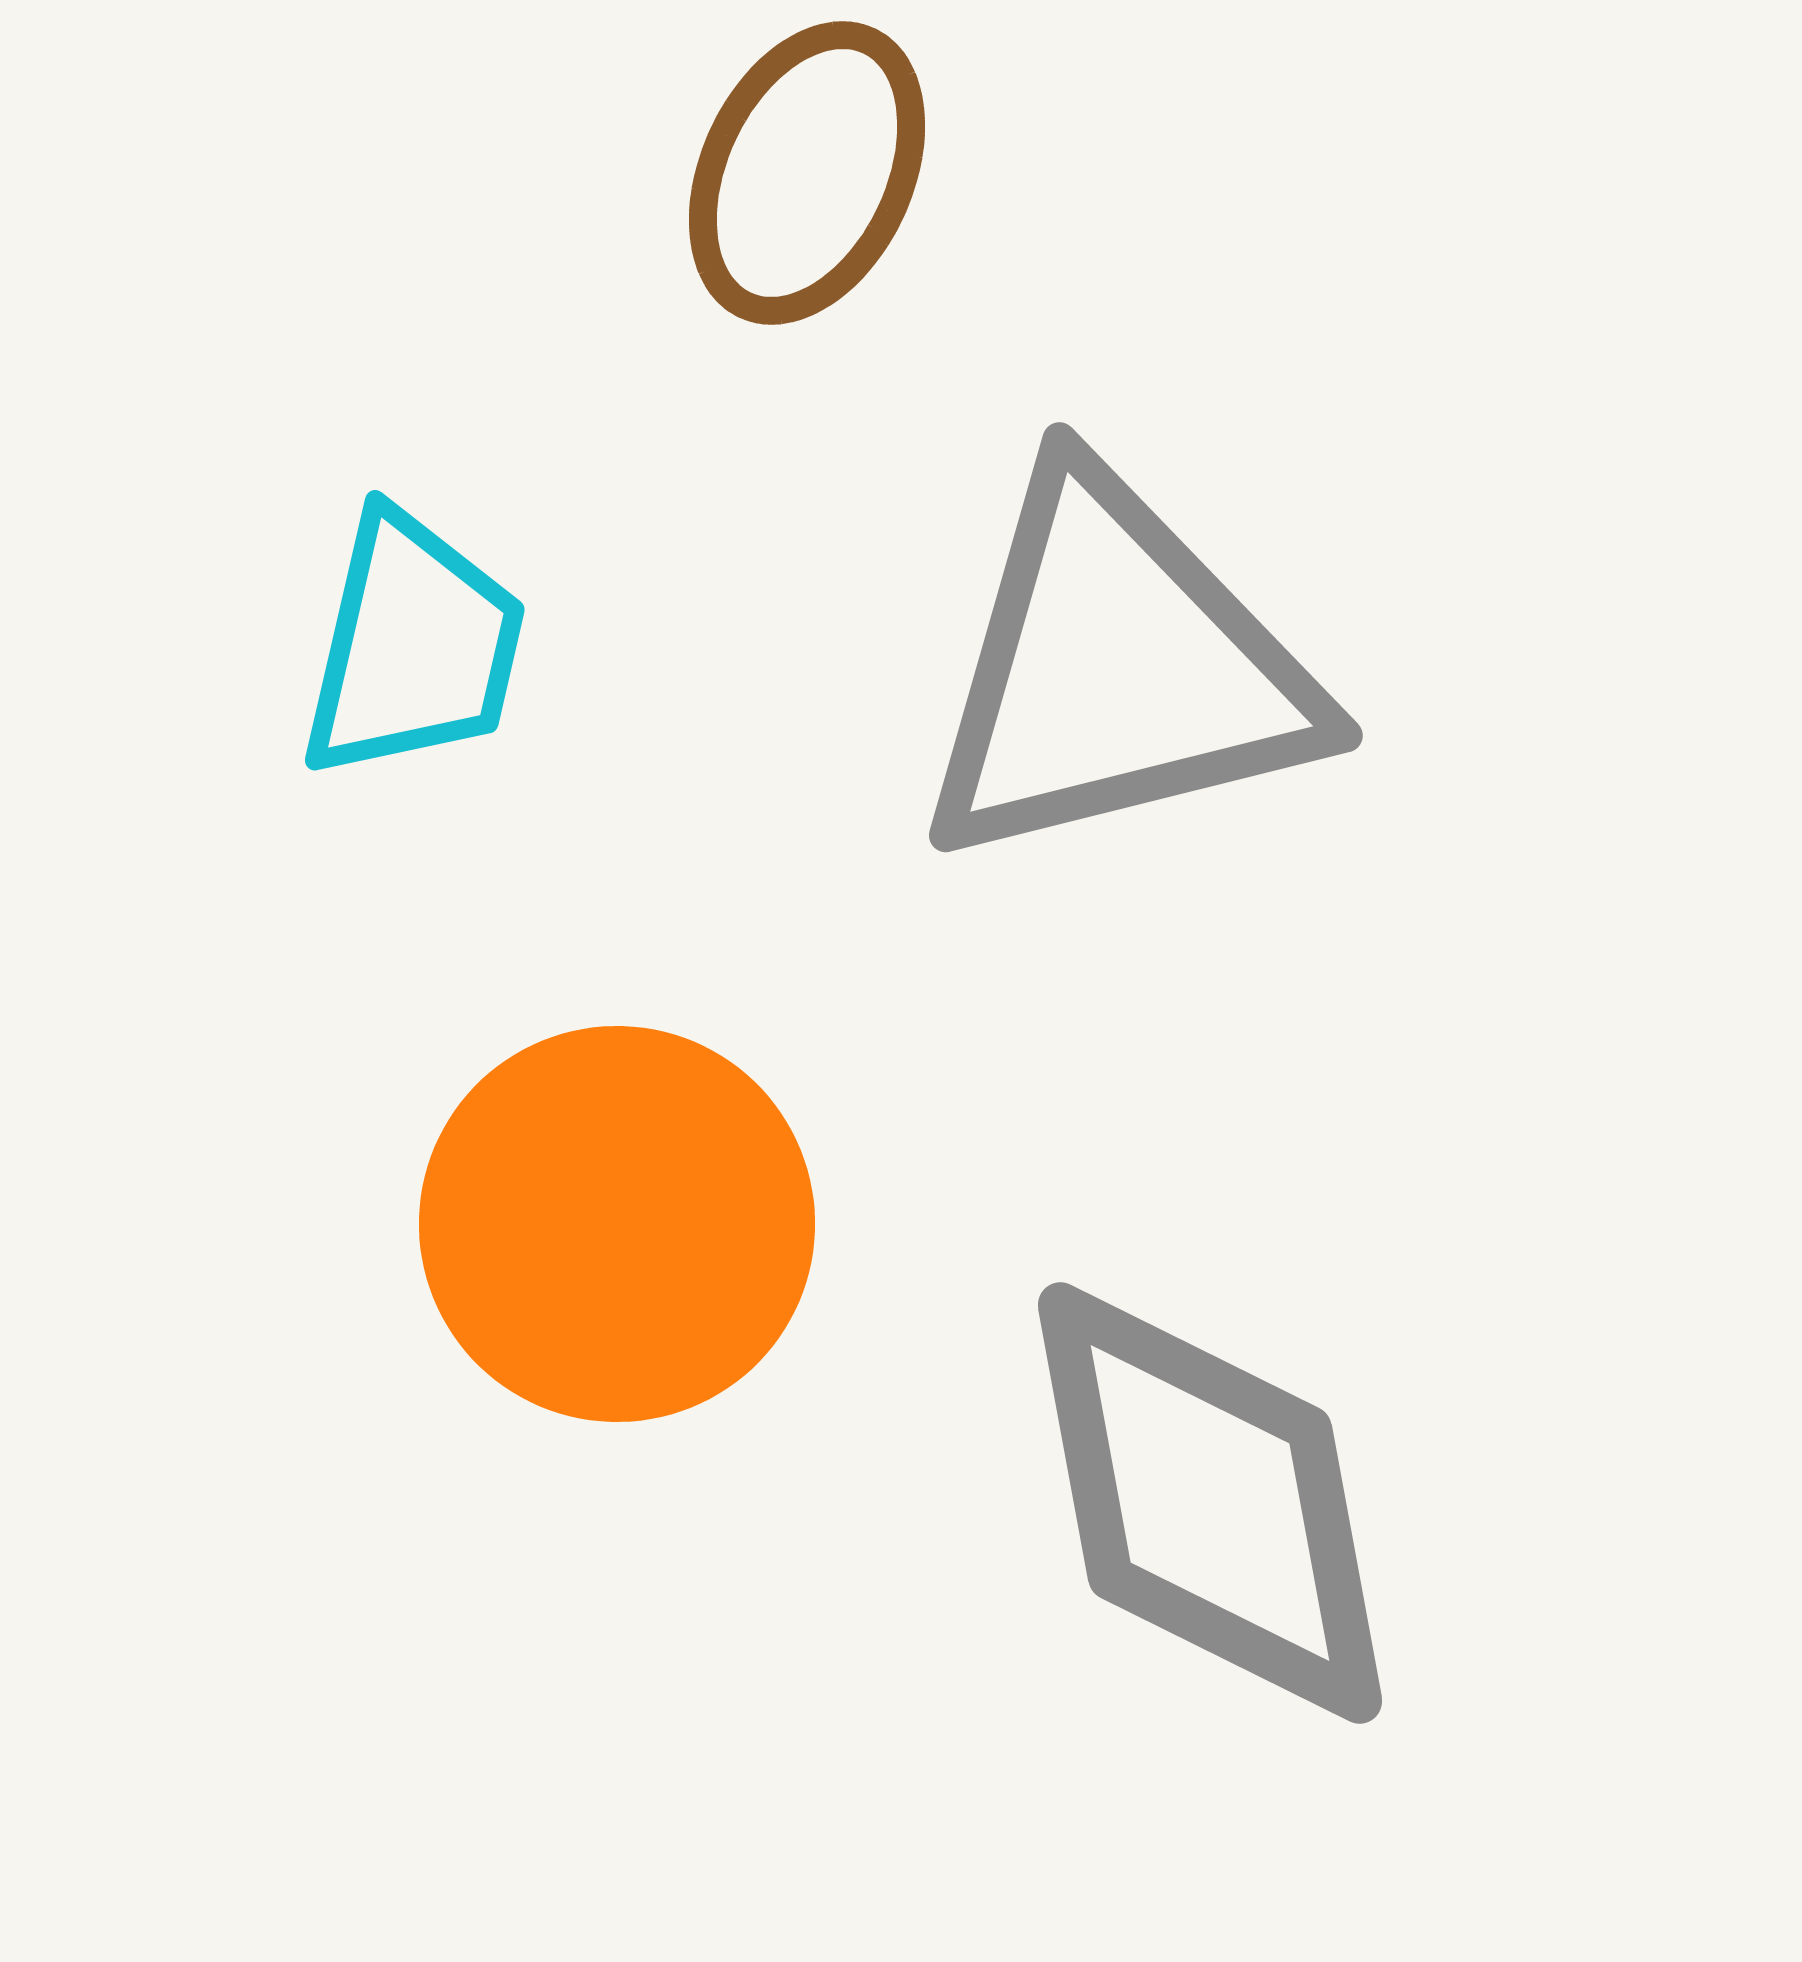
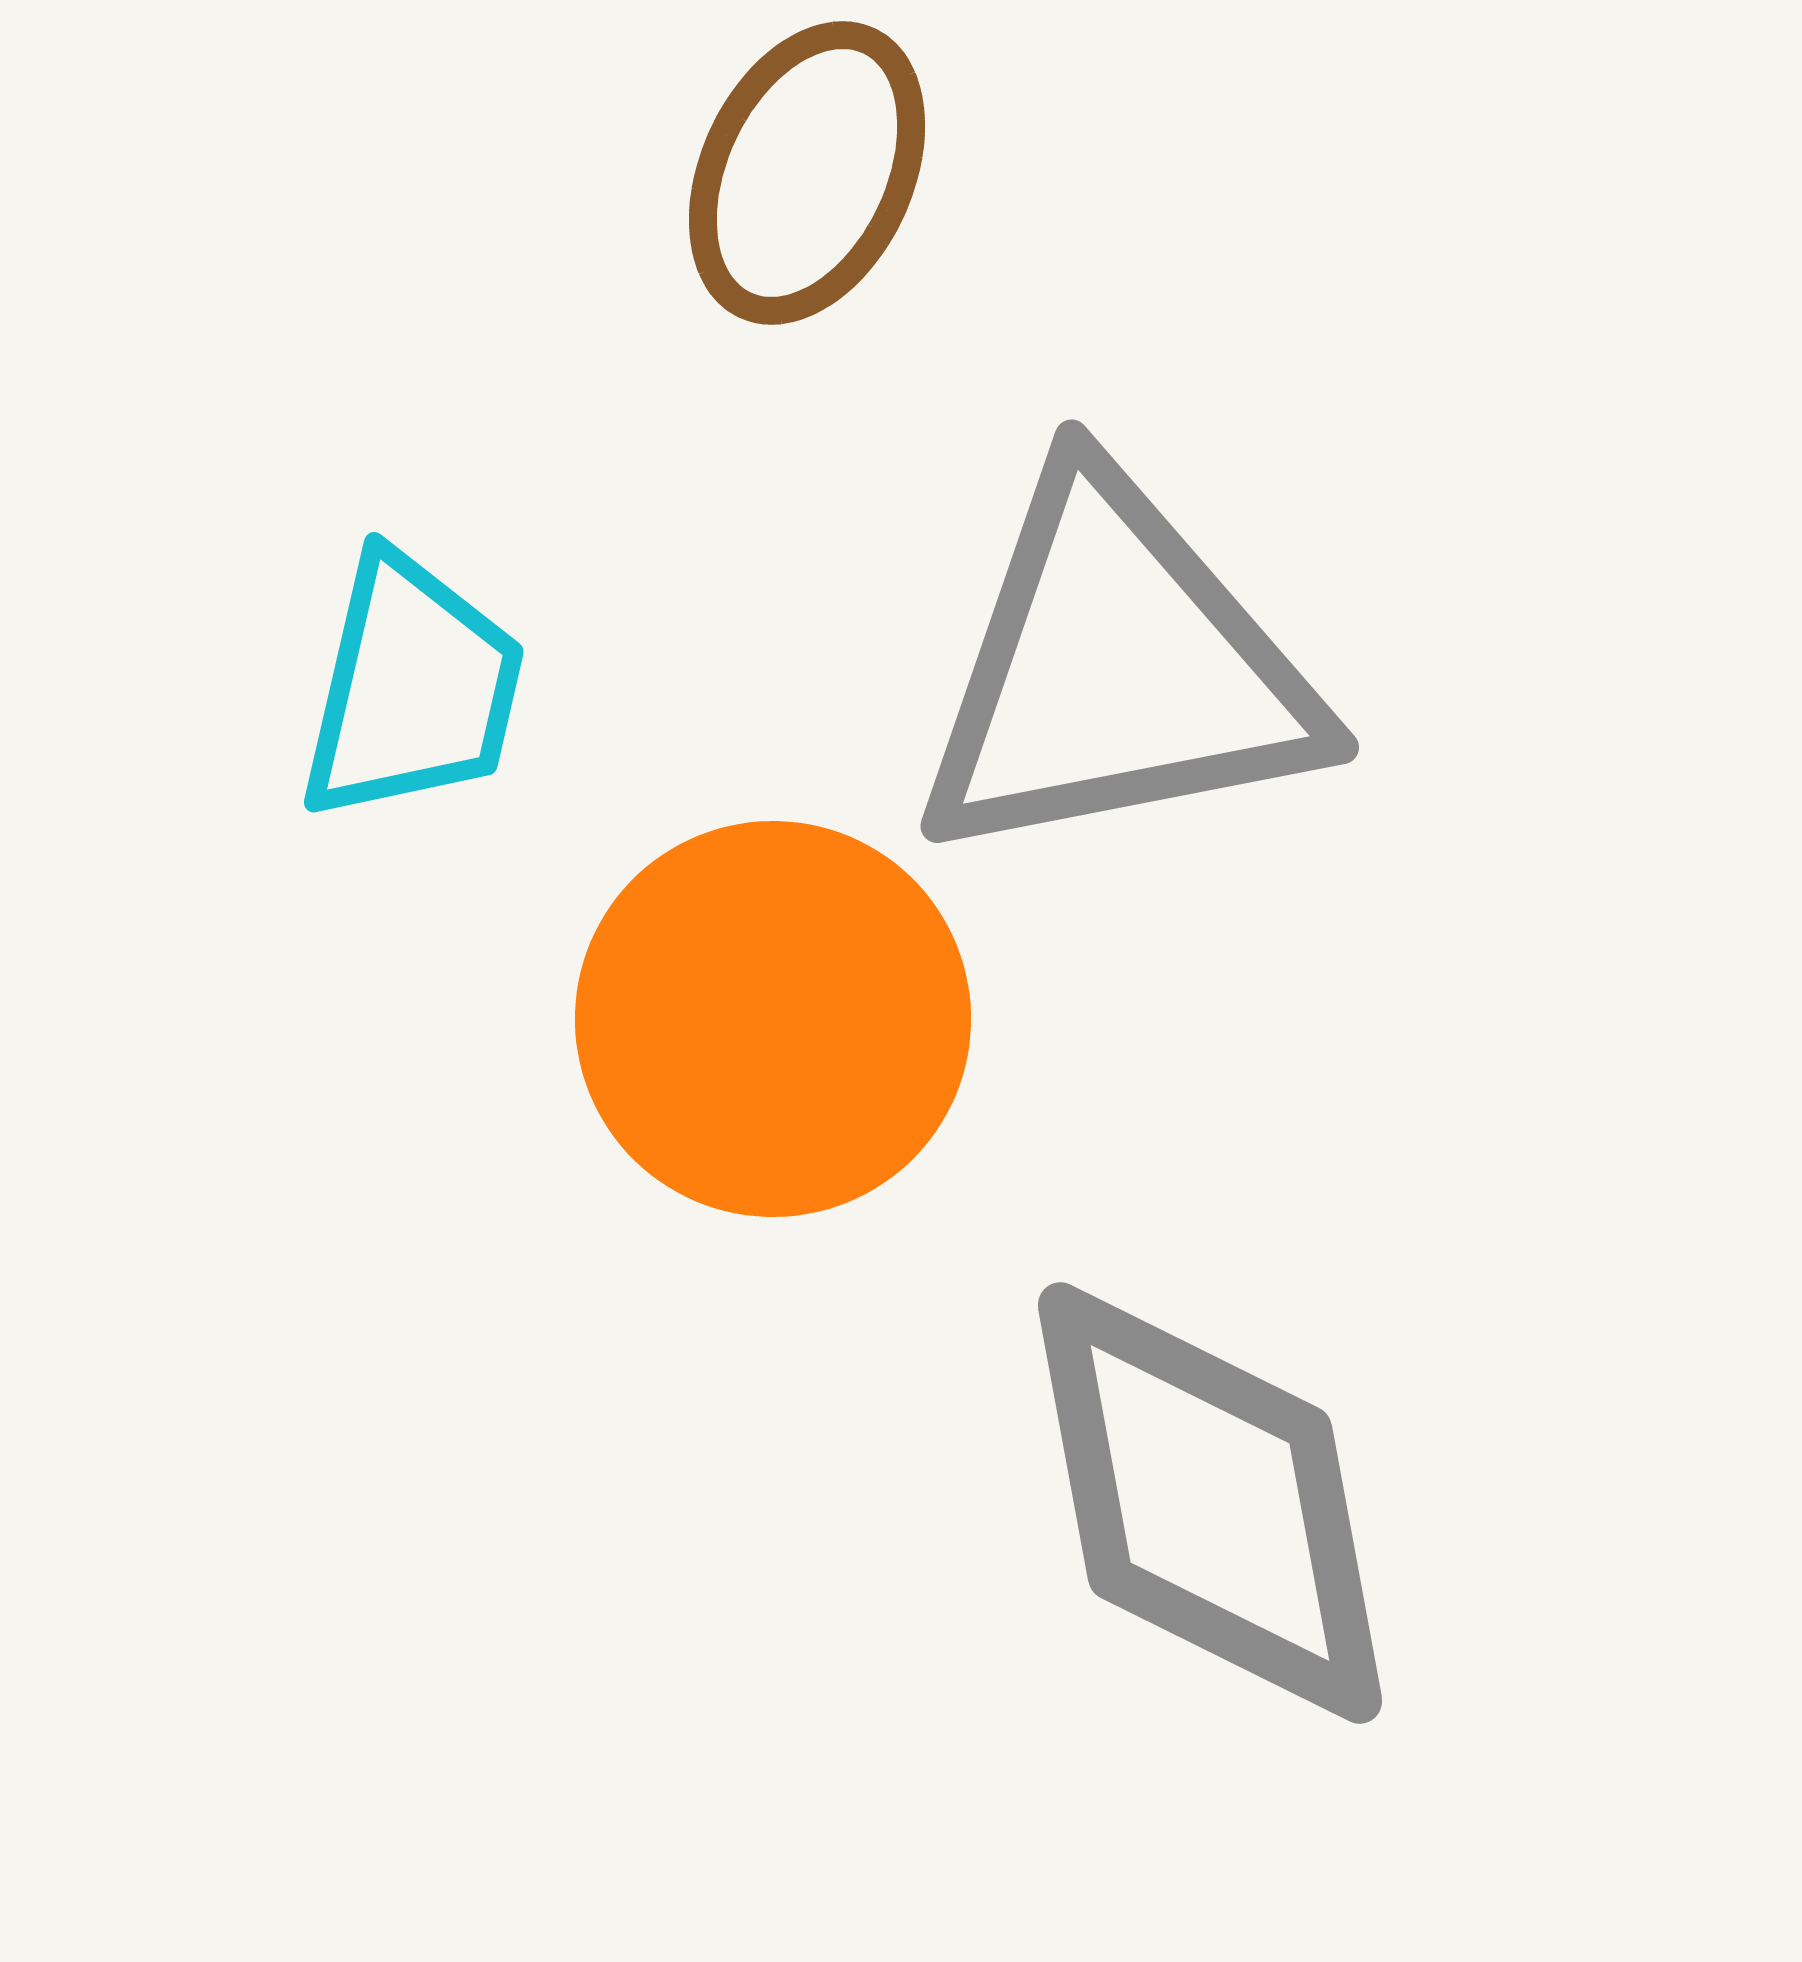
cyan trapezoid: moved 1 px left, 42 px down
gray triangle: rotated 3 degrees clockwise
orange circle: moved 156 px right, 205 px up
